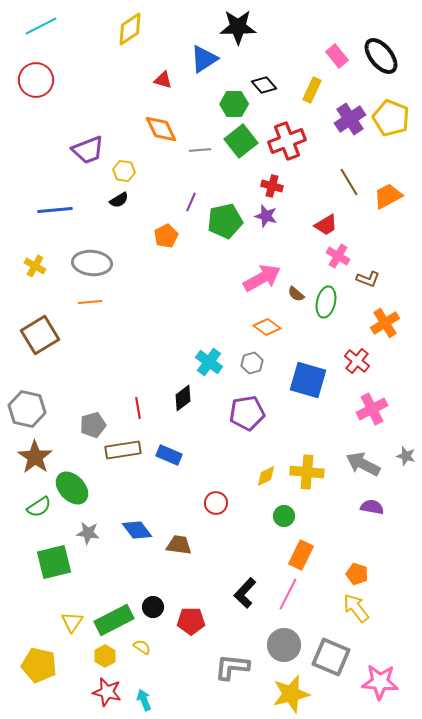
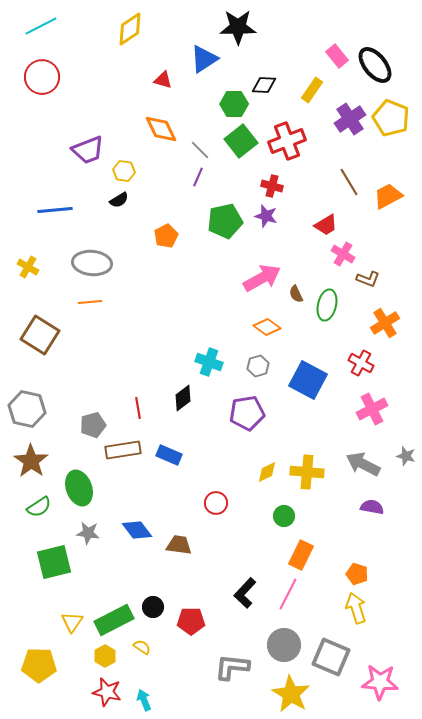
black ellipse at (381, 56): moved 6 px left, 9 px down
red circle at (36, 80): moved 6 px right, 3 px up
black diamond at (264, 85): rotated 45 degrees counterclockwise
yellow rectangle at (312, 90): rotated 10 degrees clockwise
gray line at (200, 150): rotated 50 degrees clockwise
purple line at (191, 202): moved 7 px right, 25 px up
pink cross at (338, 256): moved 5 px right, 2 px up
yellow cross at (35, 266): moved 7 px left, 1 px down
brown semicircle at (296, 294): rotated 24 degrees clockwise
green ellipse at (326, 302): moved 1 px right, 3 px down
brown square at (40, 335): rotated 27 degrees counterclockwise
red cross at (357, 361): moved 4 px right, 2 px down; rotated 10 degrees counterclockwise
cyan cross at (209, 362): rotated 16 degrees counterclockwise
gray hexagon at (252, 363): moved 6 px right, 3 px down
blue square at (308, 380): rotated 12 degrees clockwise
brown star at (35, 457): moved 4 px left, 4 px down
yellow diamond at (266, 476): moved 1 px right, 4 px up
green ellipse at (72, 488): moved 7 px right; rotated 24 degrees clockwise
yellow arrow at (356, 608): rotated 20 degrees clockwise
yellow pentagon at (39, 665): rotated 12 degrees counterclockwise
yellow star at (291, 694): rotated 27 degrees counterclockwise
